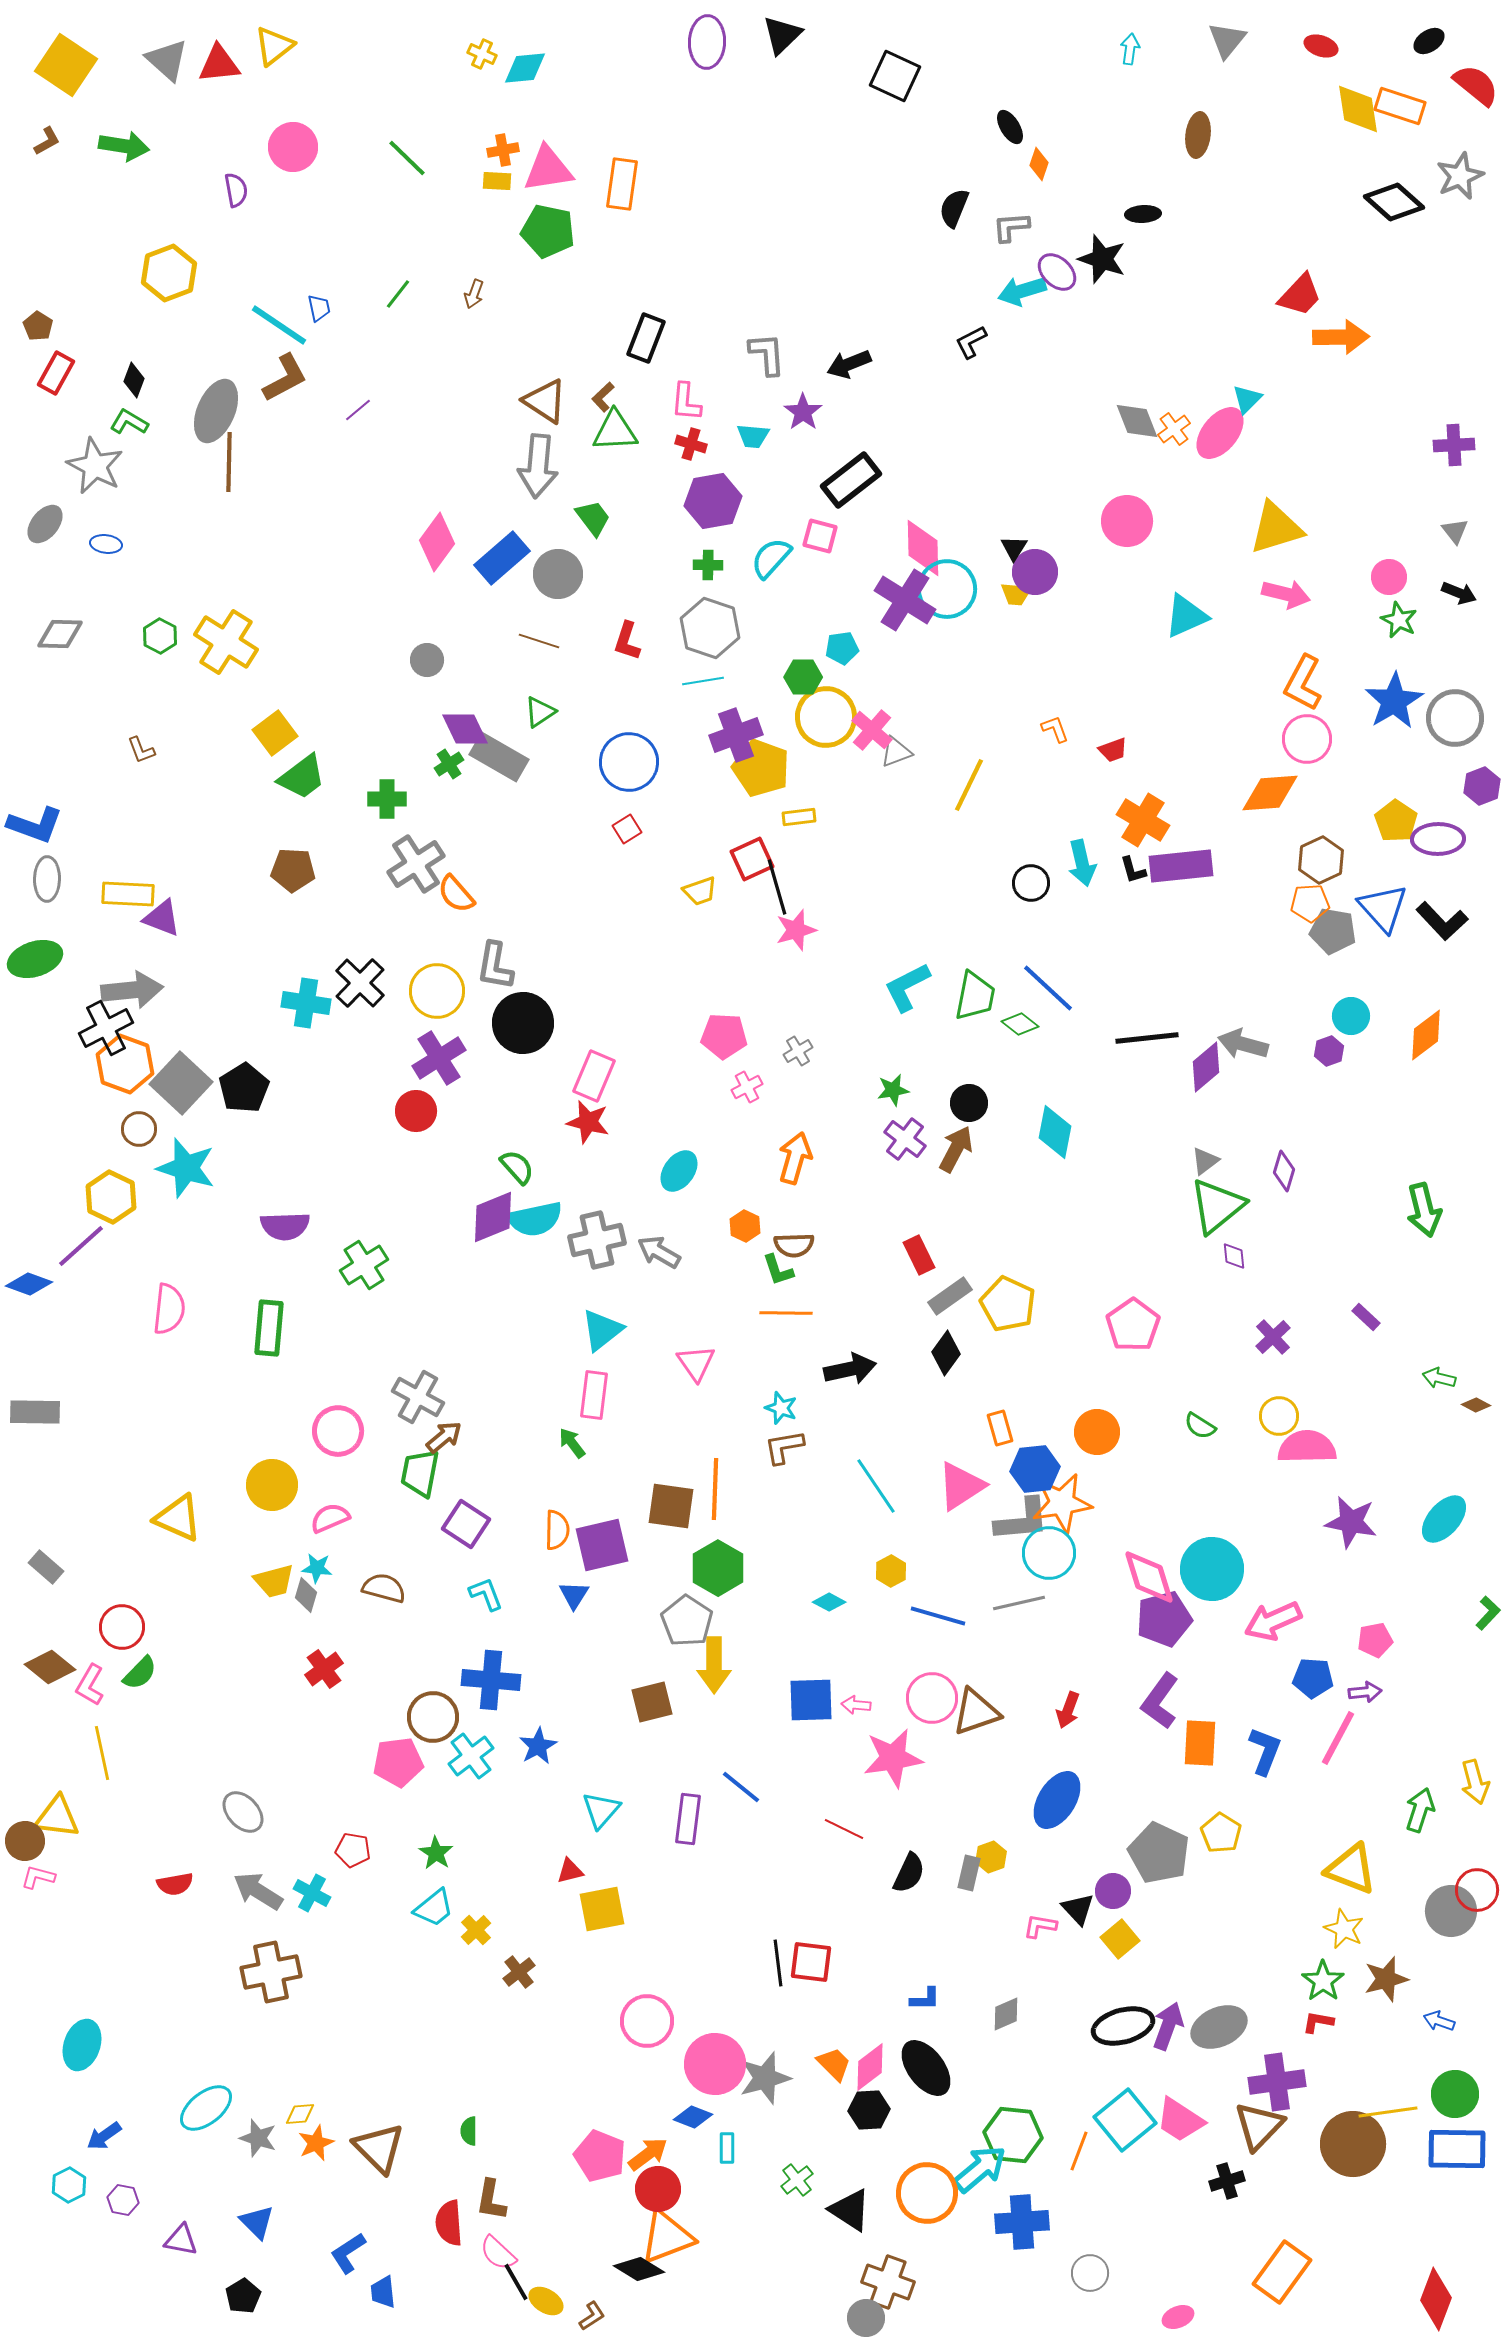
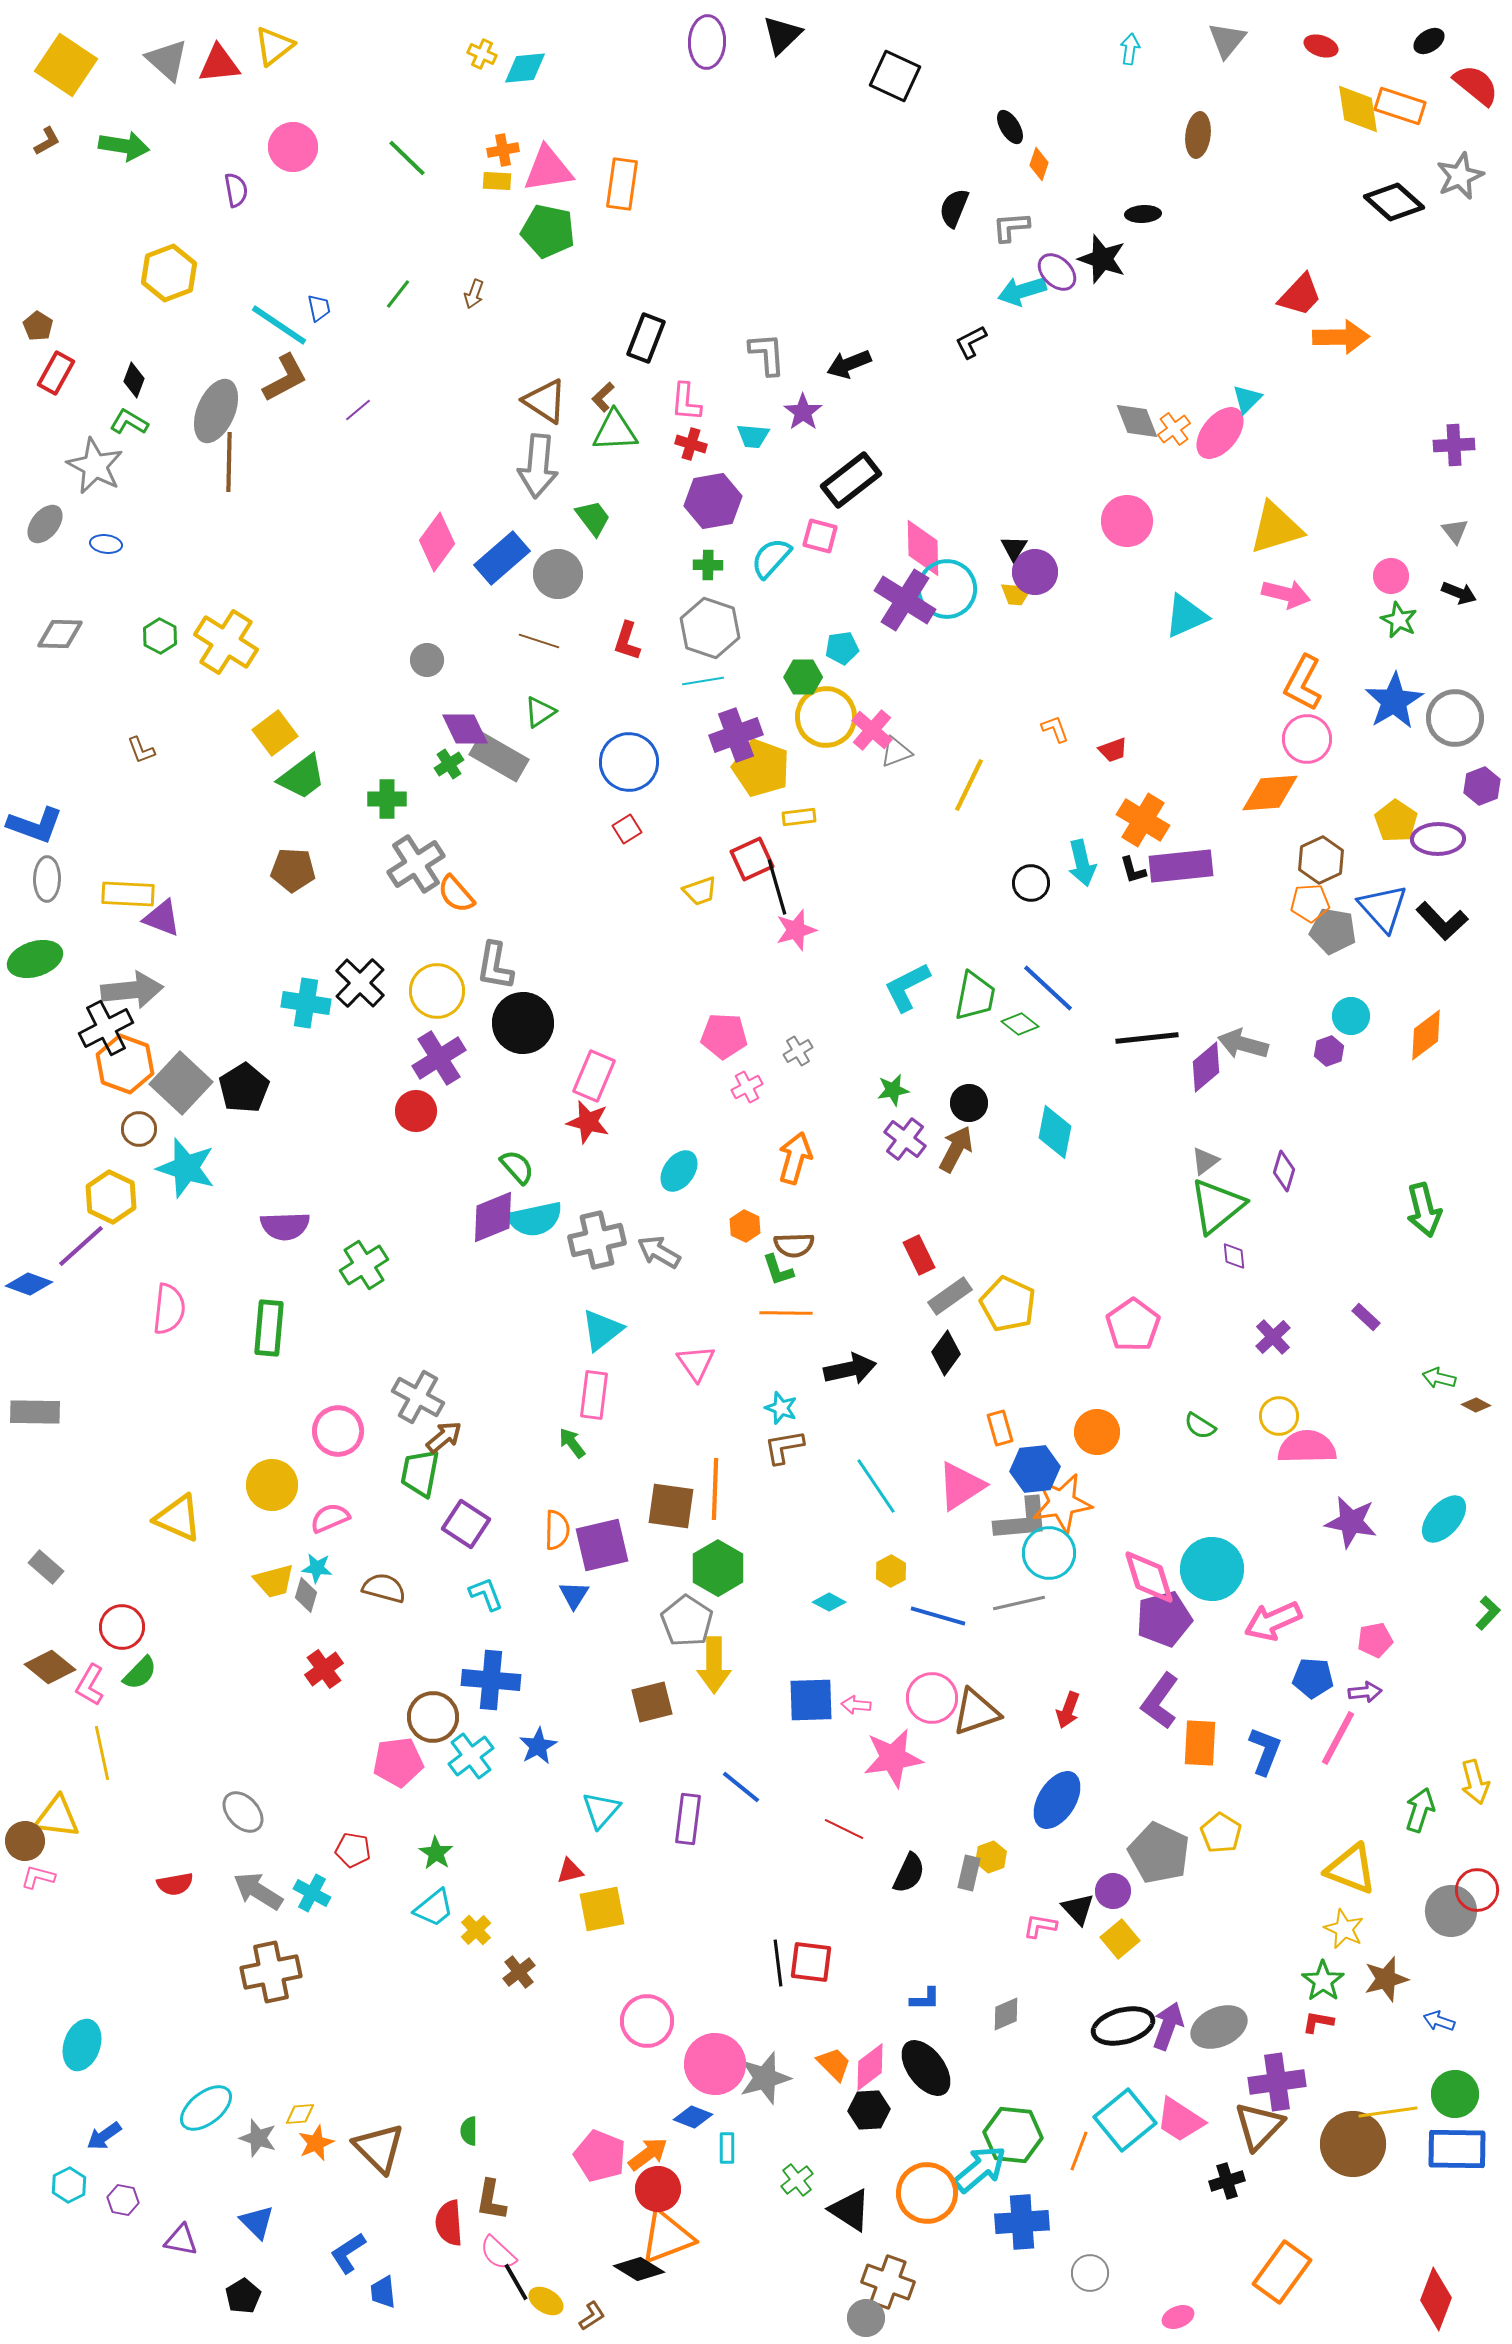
pink circle at (1389, 577): moved 2 px right, 1 px up
